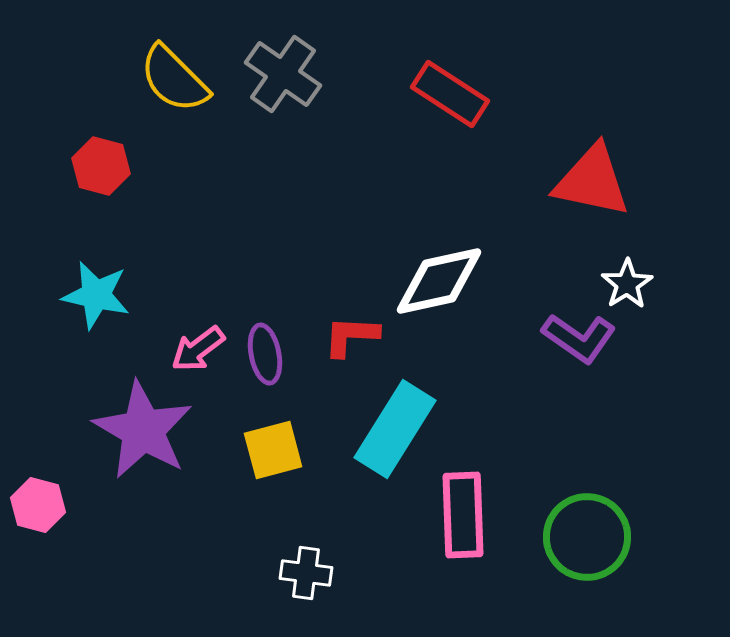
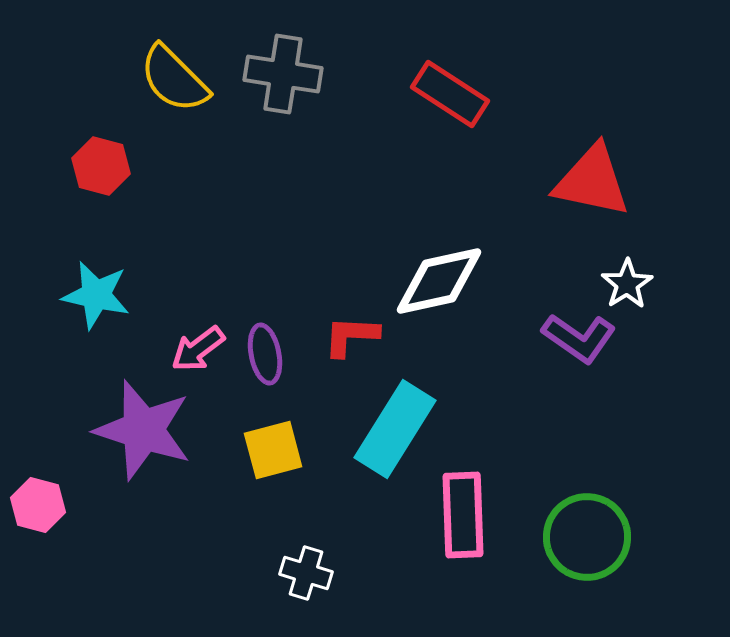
gray cross: rotated 26 degrees counterclockwise
purple star: rotated 12 degrees counterclockwise
white cross: rotated 9 degrees clockwise
